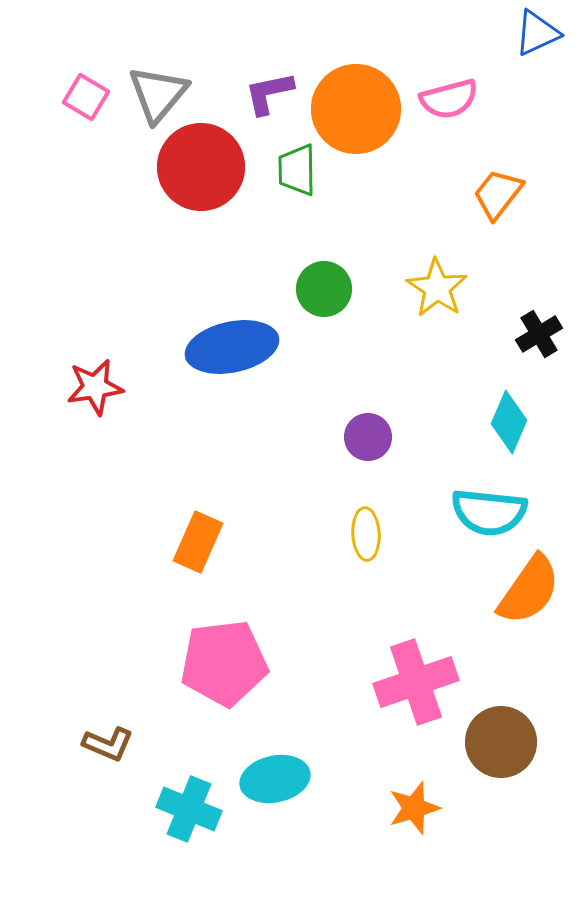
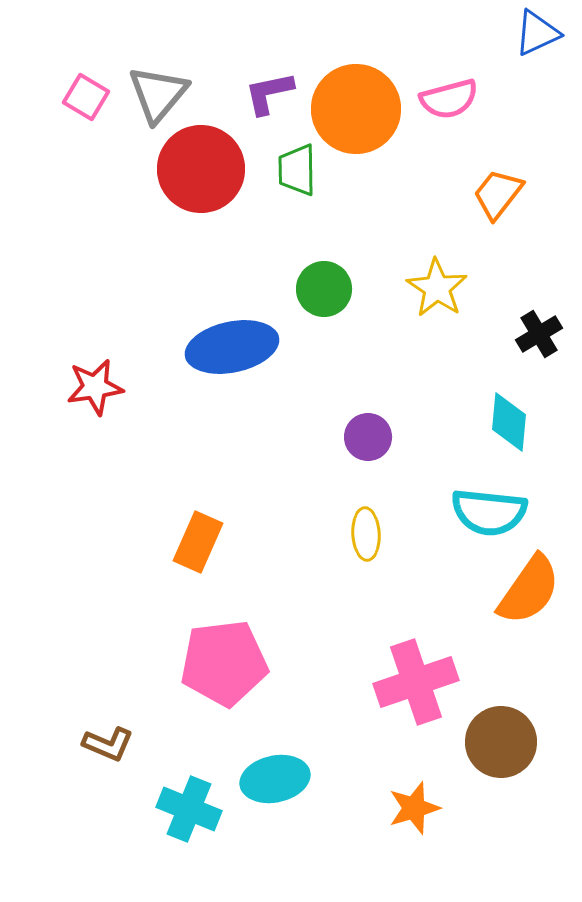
red circle: moved 2 px down
cyan diamond: rotated 18 degrees counterclockwise
